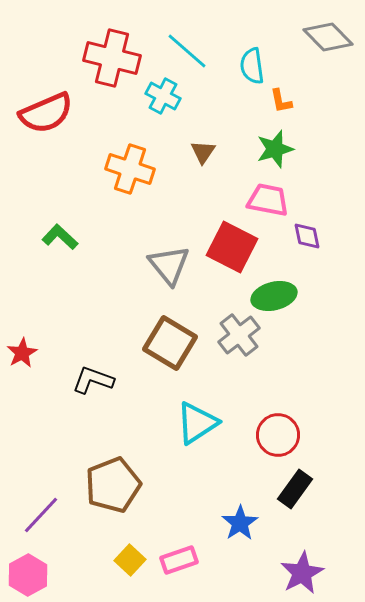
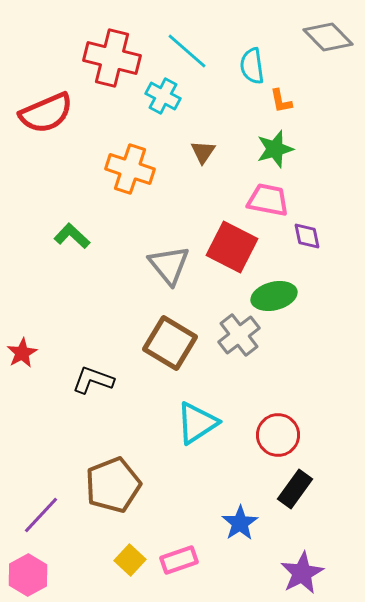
green L-shape: moved 12 px right, 1 px up
